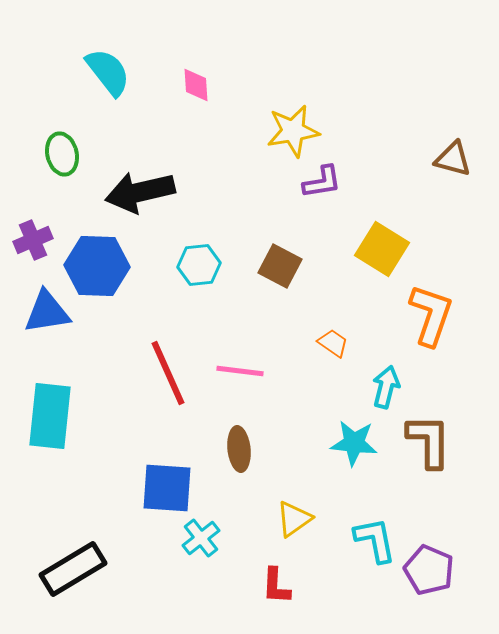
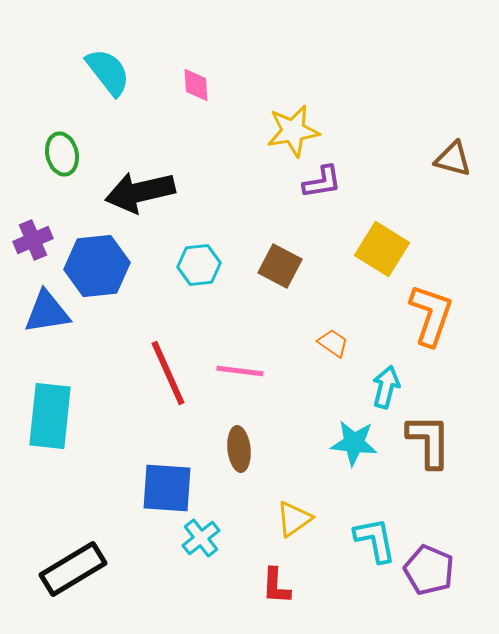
blue hexagon: rotated 8 degrees counterclockwise
